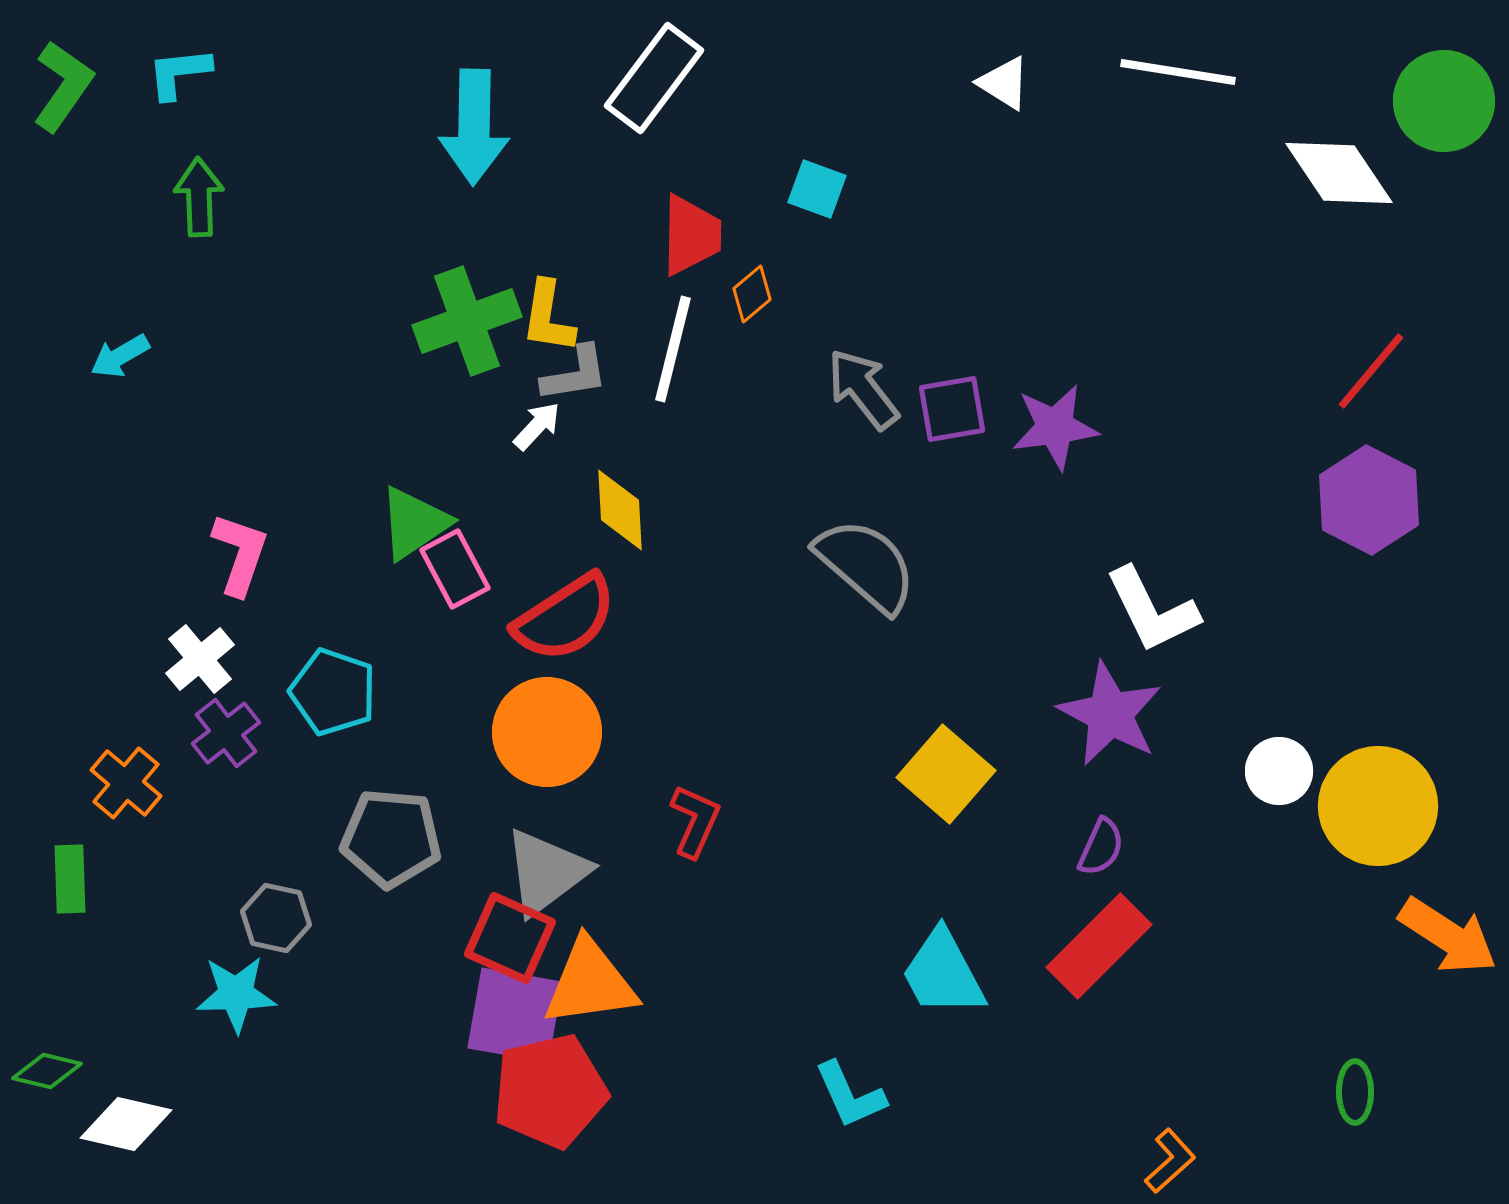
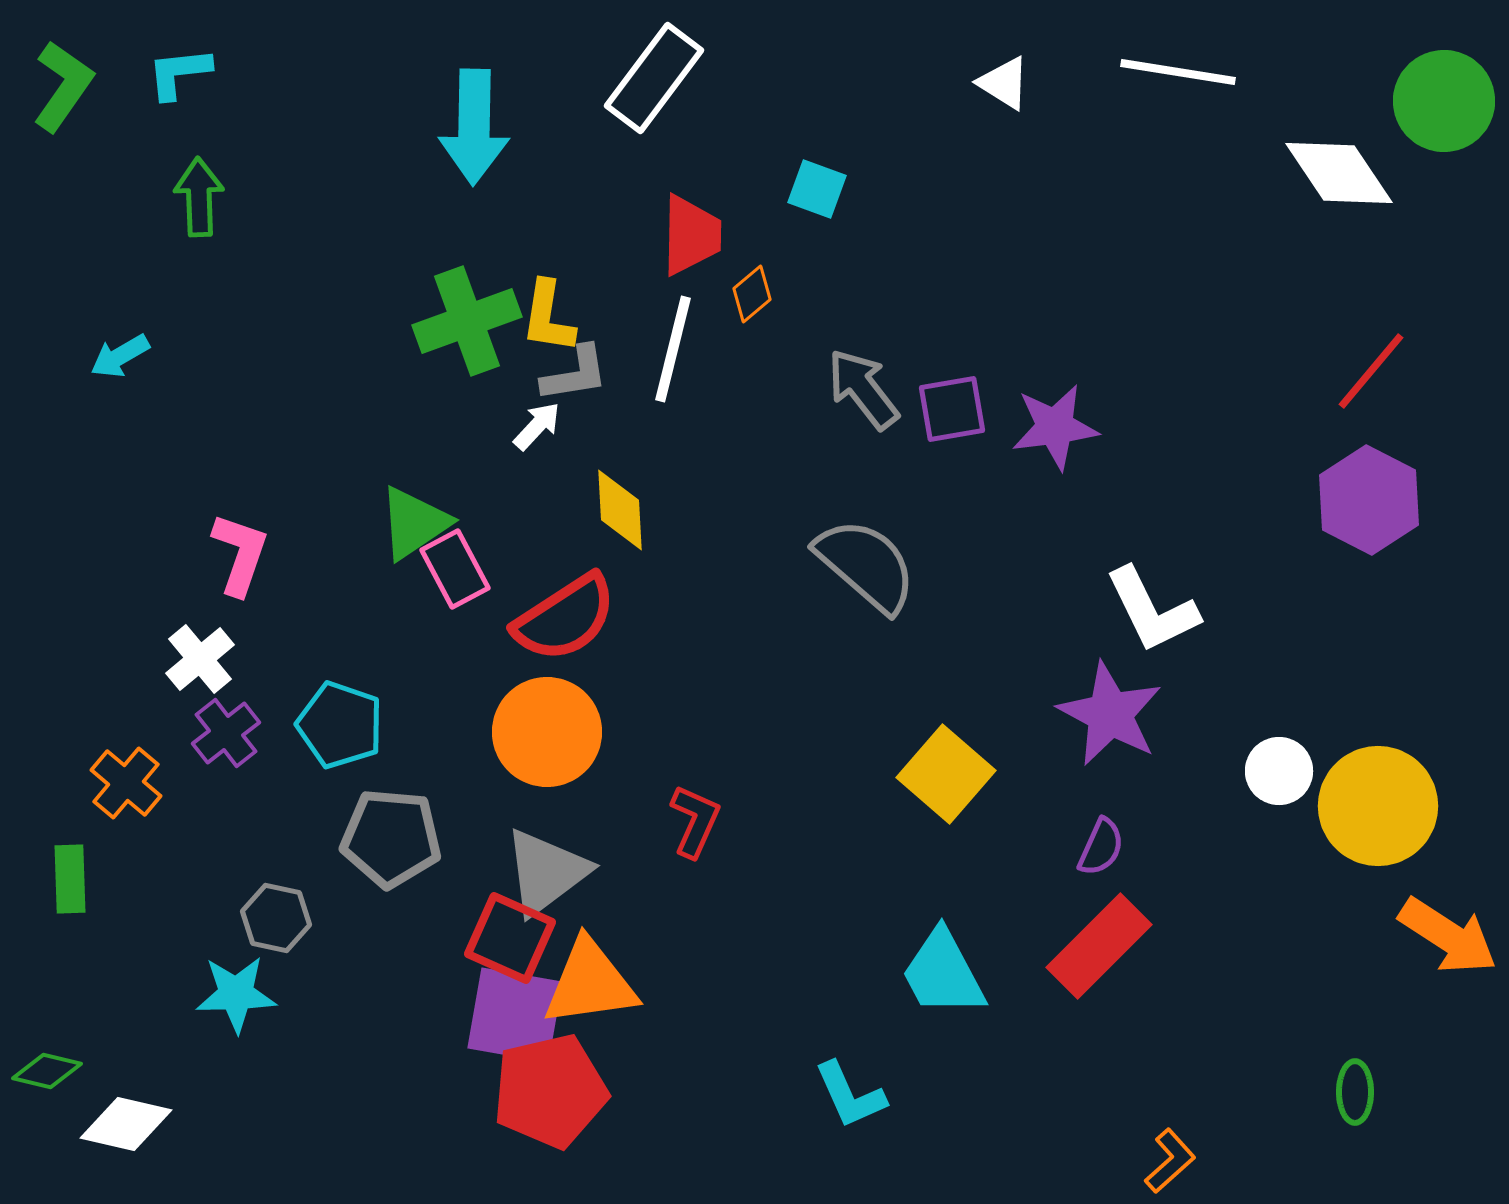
cyan pentagon at (333, 692): moved 7 px right, 33 px down
